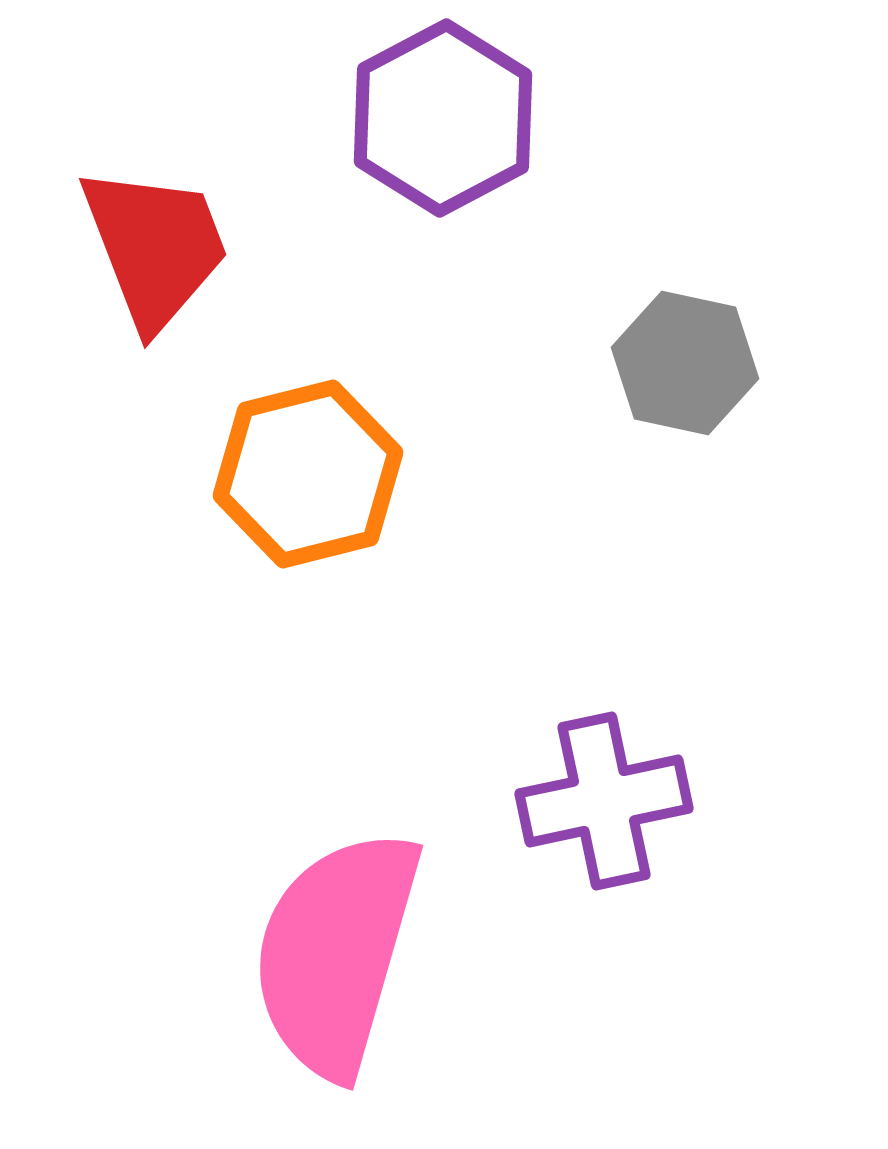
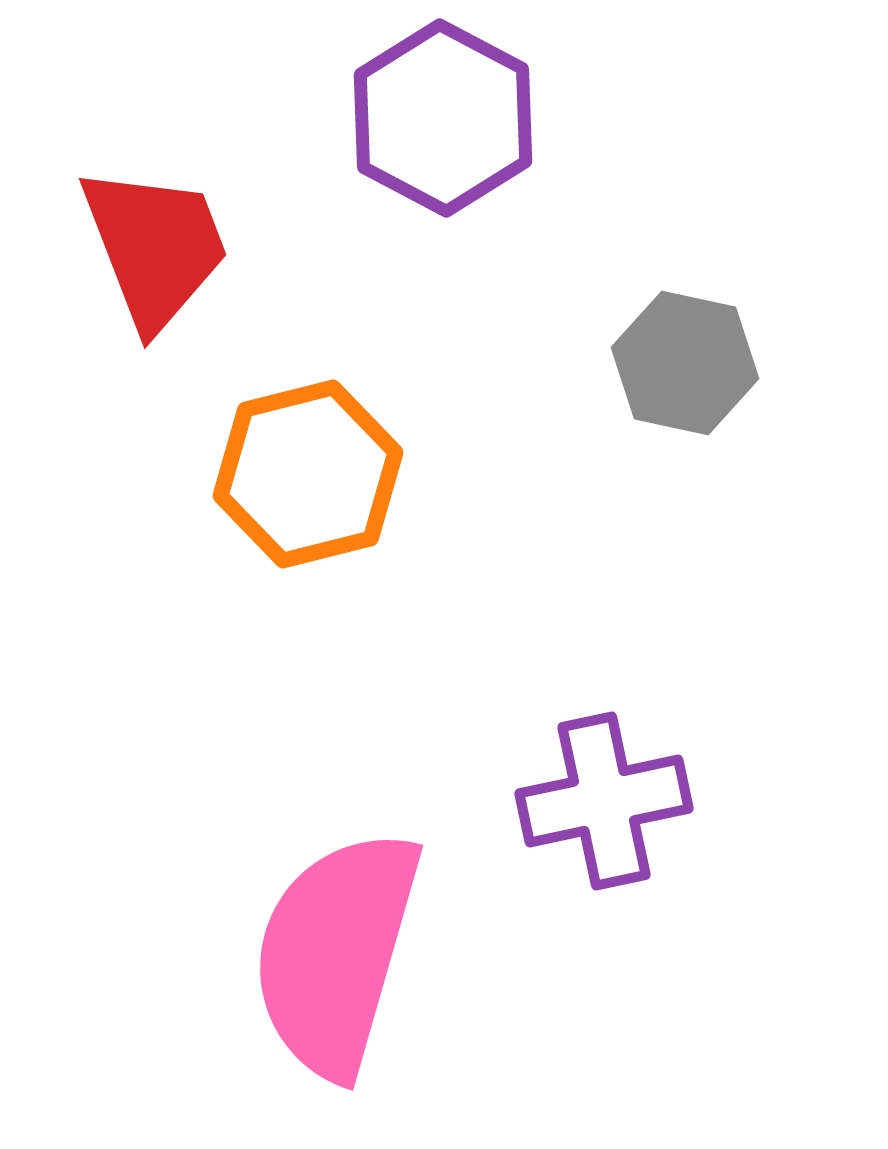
purple hexagon: rotated 4 degrees counterclockwise
